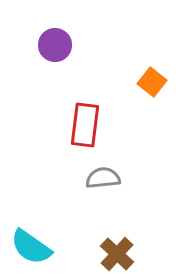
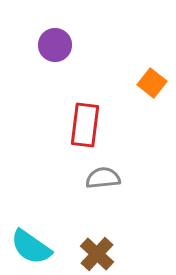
orange square: moved 1 px down
brown cross: moved 20 px left
